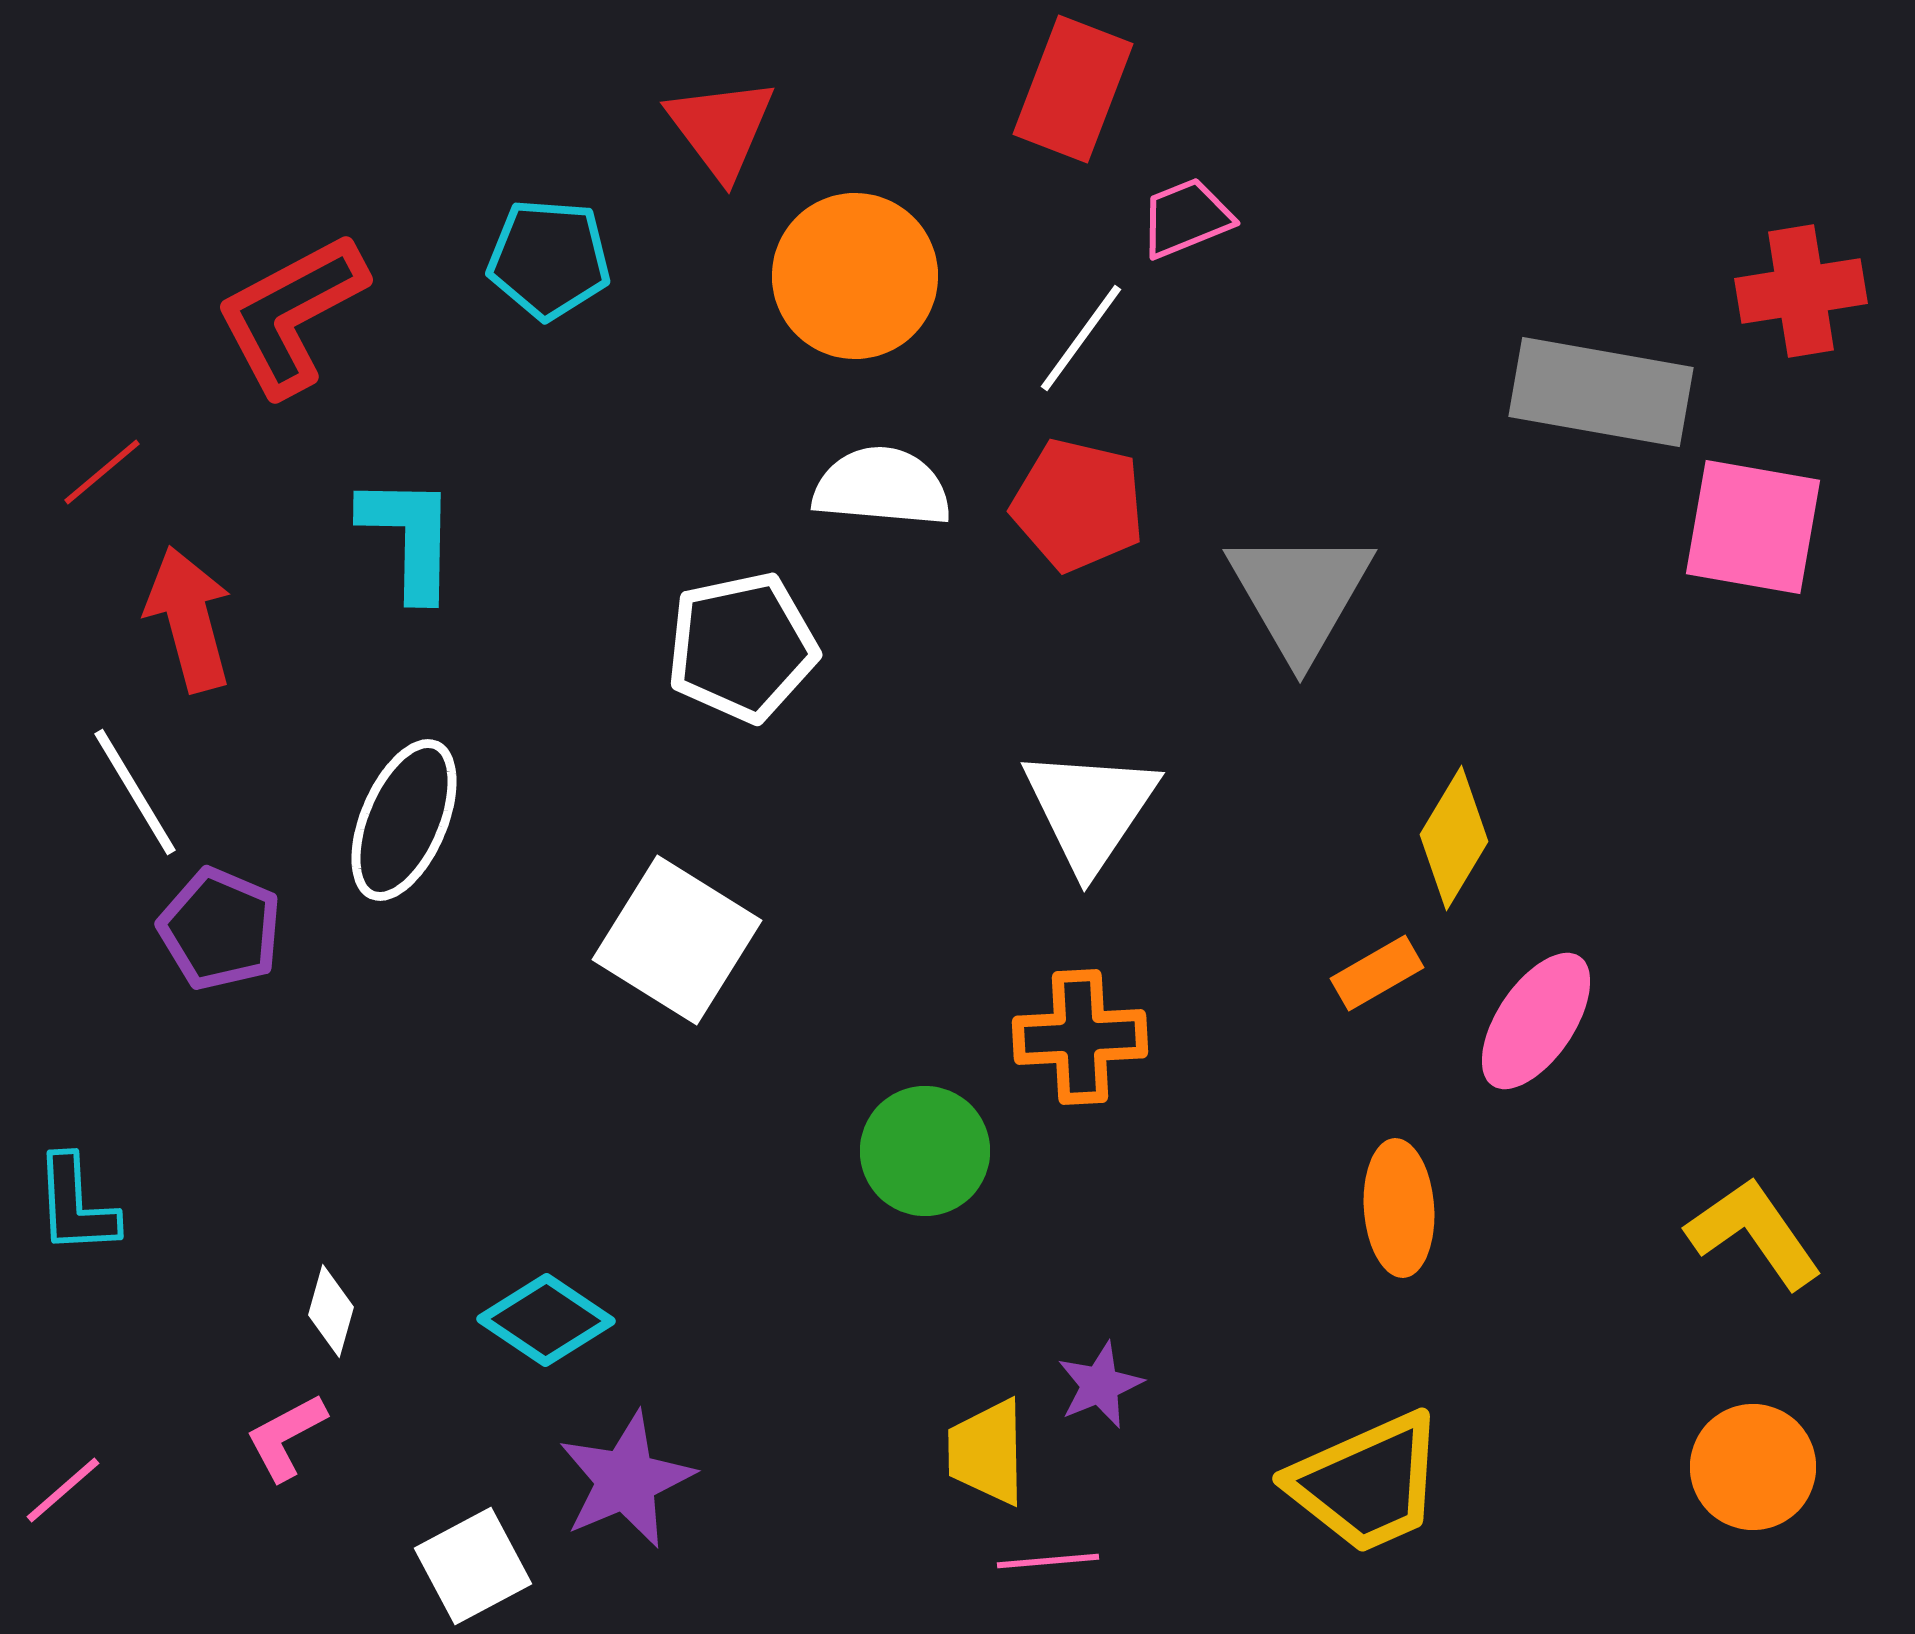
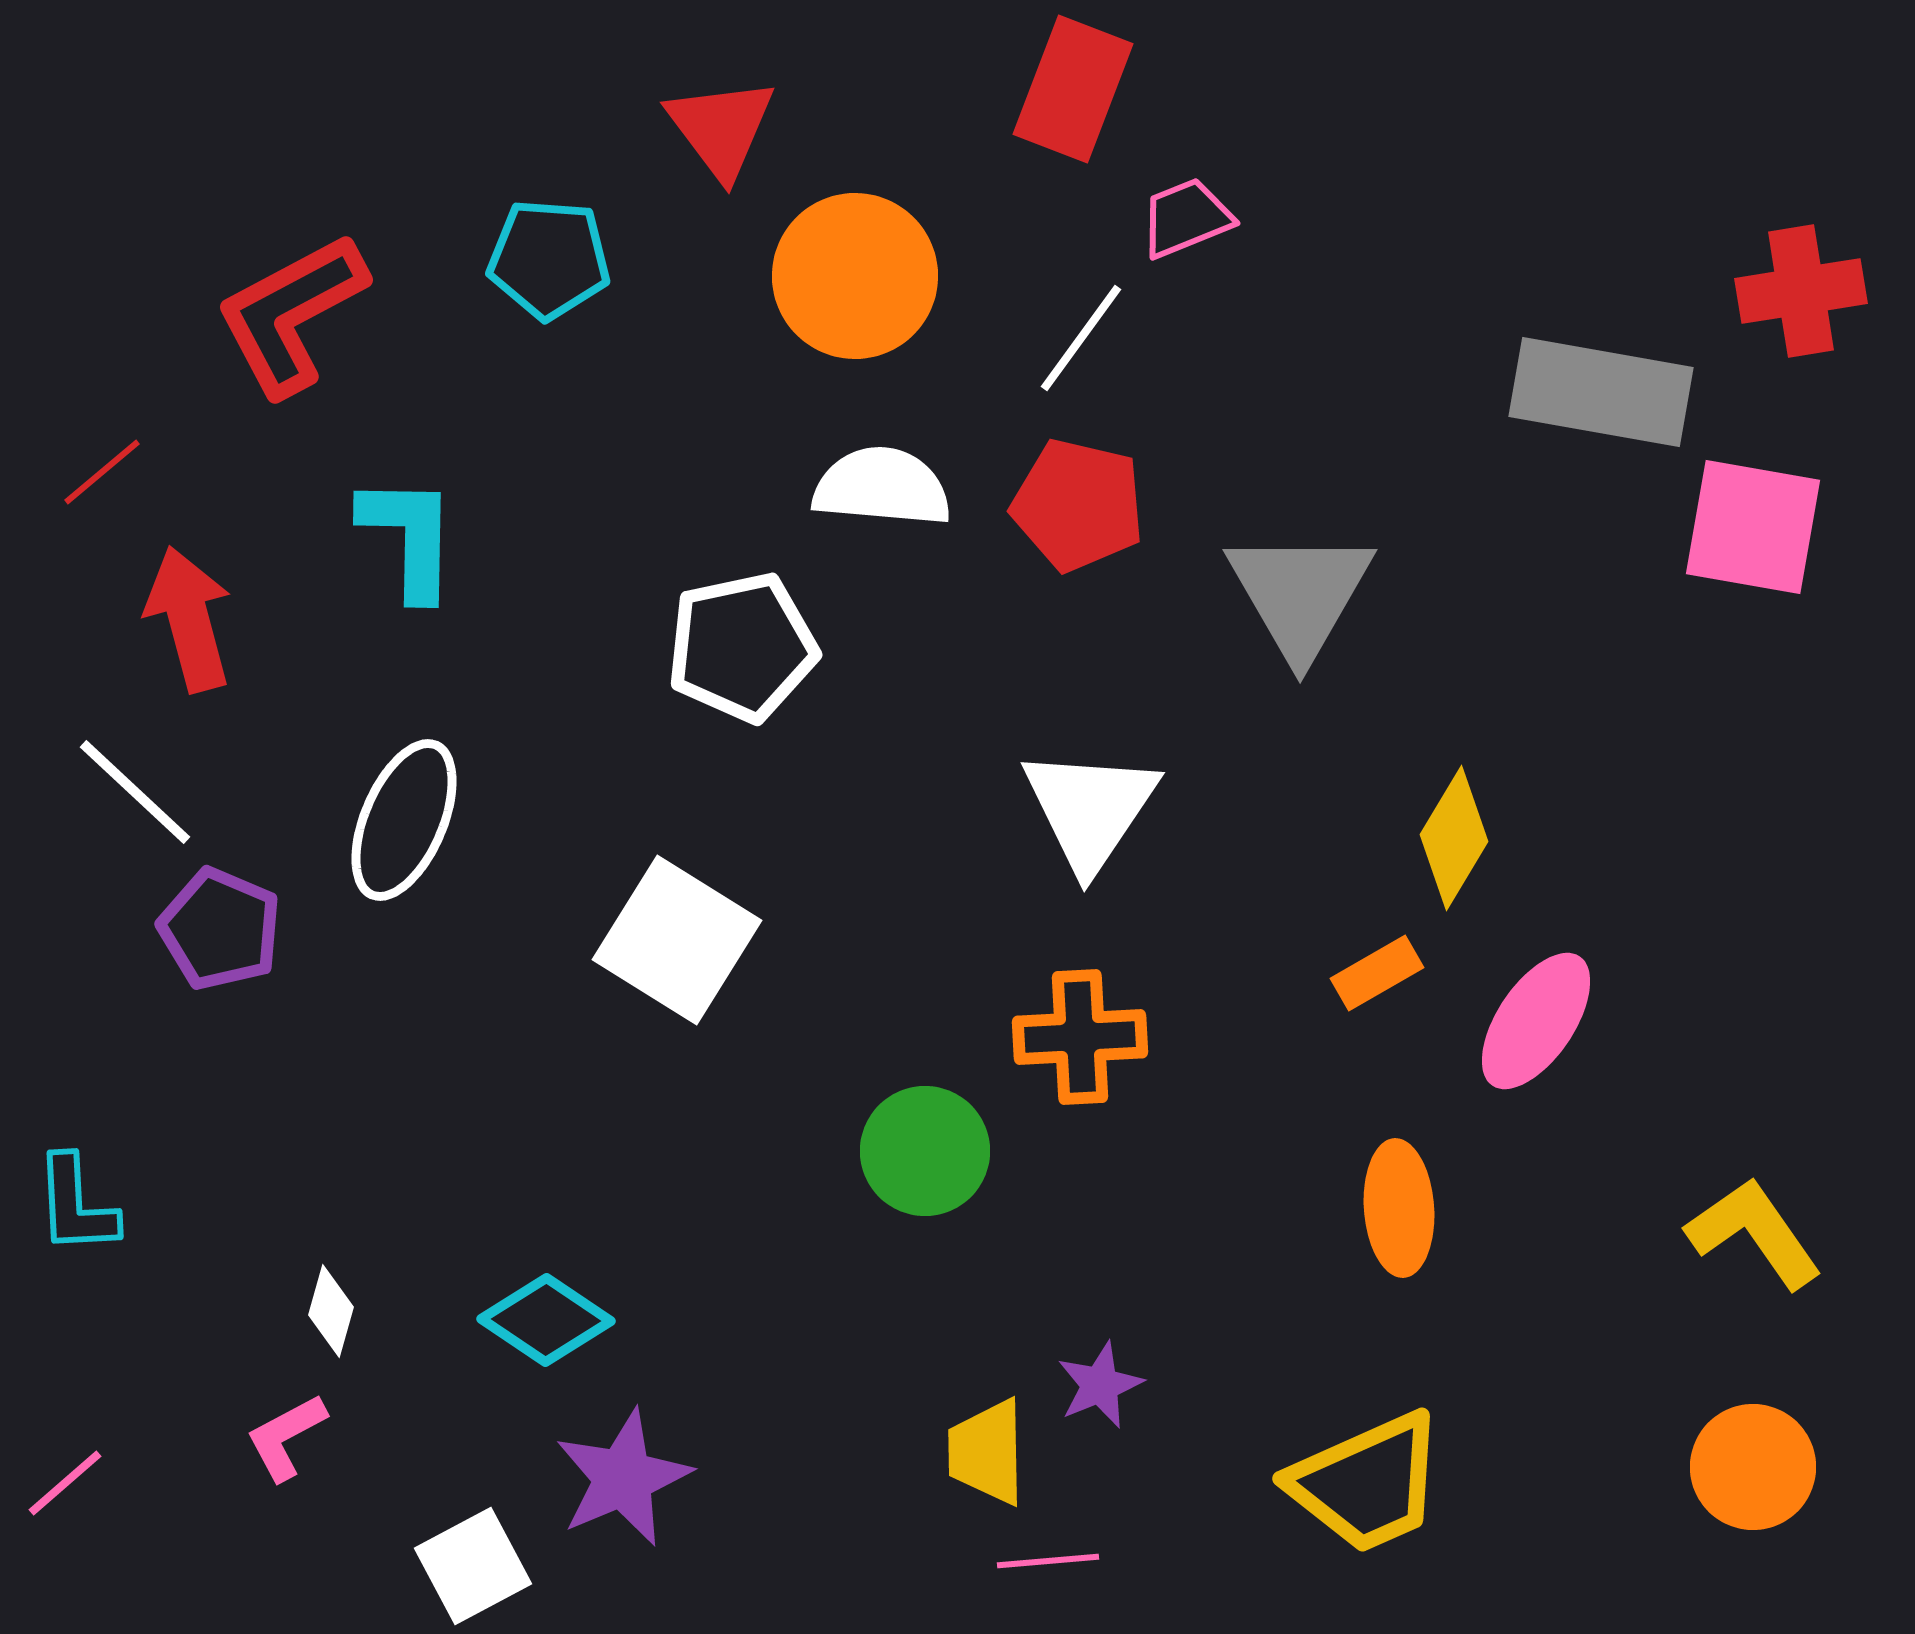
white line at (135, 792): rotated 16 degrees counterclockwise
purple star at (626, 1480): moved 3 px left, 2 px up
pink line at (63, 1490): moved 2 px right, 7 px up
